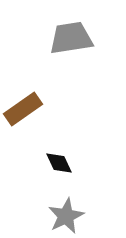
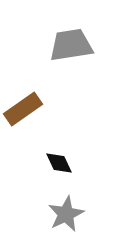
gray trapezoid: moved 7 px down
gray star: moved 2 px up
